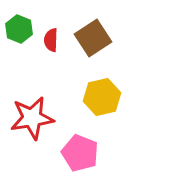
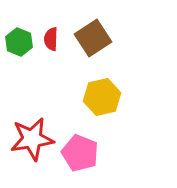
green hexagon: moved 13 px down
red semicircle: moved 1 px up
red star: moved 21 px down
